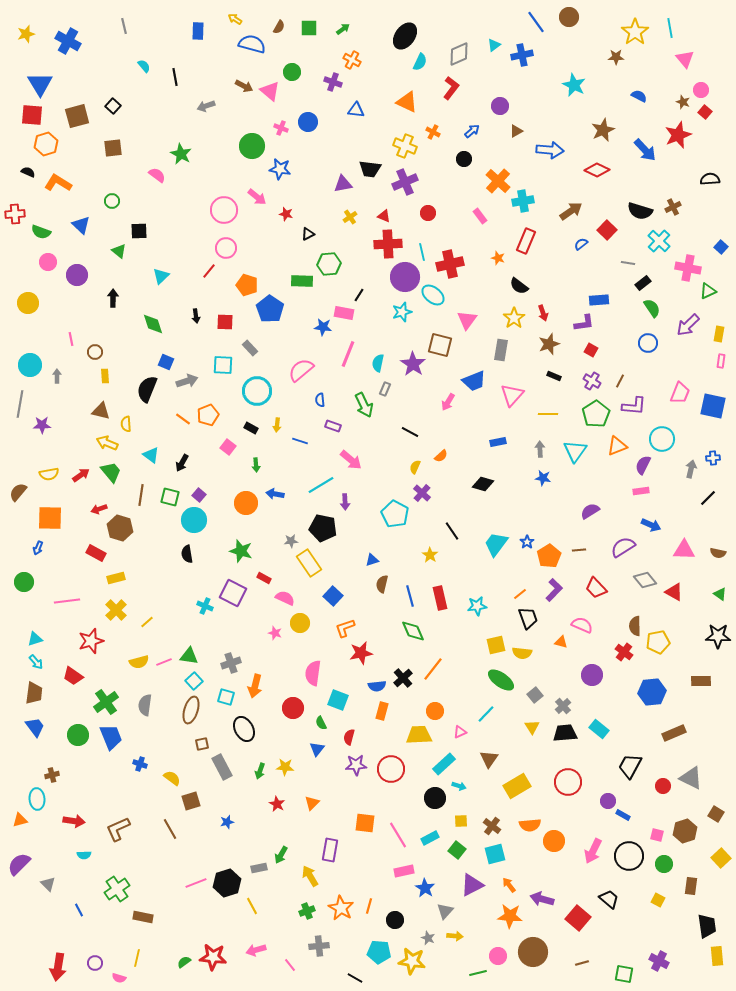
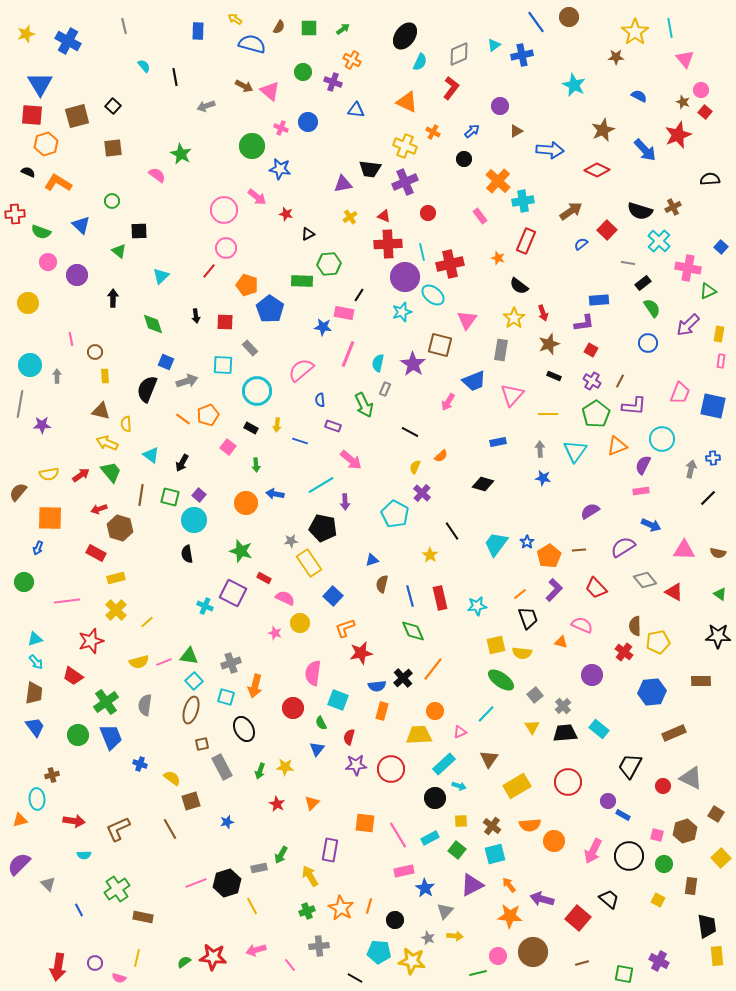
green circle at (292, 72): moved 11 px right
